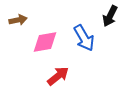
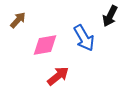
brown arrow: rotated 36 degrees counterclockwise
pink diamond: moved 3 px down
